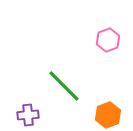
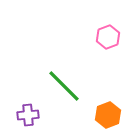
pink hexagon: moved 3 px up
